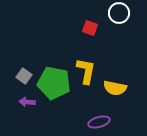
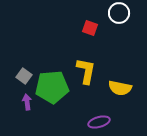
green pentagon: moved 2 px left, 4 px down; rotated 16 degrees counterclockwise
yellow semicircle: moved 5 px right
purple arrow: rotated 77 degrees clockwise
